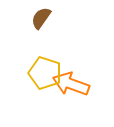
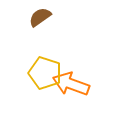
brown semicircle: moved 1 px left, 1 px up; rotated 20 degrees clockwise
